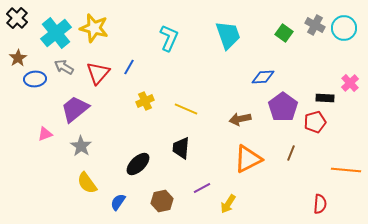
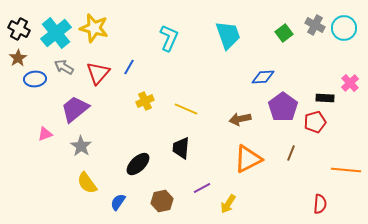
black cross: moved 2 px right, 11 px down; rotated 15 degrees counterclockwise
green square: rotated 18 degrees clockwise
